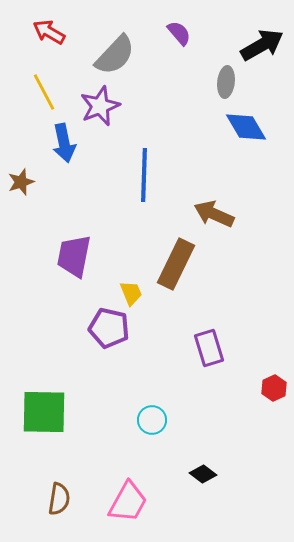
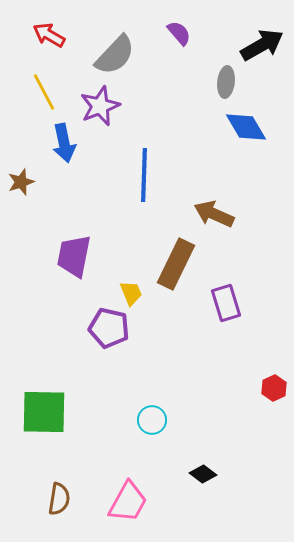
red arrow: moved 3 px down
purple rectangle: moved 17 px right, 45 px up
